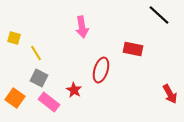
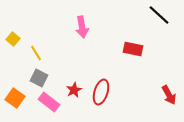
yellow square: moved 1 px left, 1 px down; rotated 24 degrees clockwise
red ellipse: moved 22 px down
red star: rotated 14 degrees clockwise
red arrow: moved 1 px left, 1 px down
